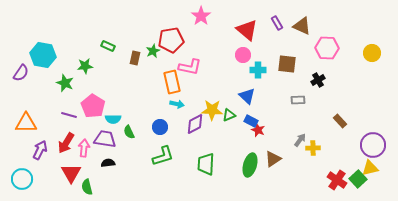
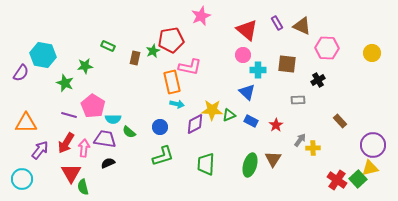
pink star at (201, 16): rotated 12 degrees clockwise
blue triangle at (247, 96): moved 4 px up
red star at (258, 130): moved 18 px right, 5 px up; rotated 16 degrees clockwise
green semicircle at (129, 132): rotated 24 degrees counterclockwise
purple arrow at (40, 150): rotated 12 degrees clockwise
brown triangle at (273, 159): rotated 24 degrees counterclockwise
black semicircle at (108, 163): rotated 16 degrees counterclockwise
green semicircle at (87, 187): moved 4 px left
